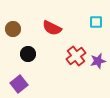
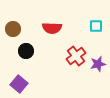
cyan square: moved 4 px down
red semicircle: rotated 24 degrees counterclockwise
black circle: moved 2 px left, 3 px up
purple star: moved 3 px down
purple square: rotated 12 degrees counterclockwise
